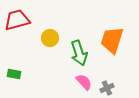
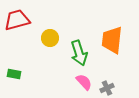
orange trapezoid: rotated 12 degrees counterclockwise
